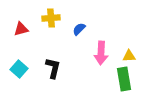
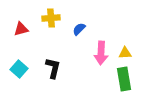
yellow triangle: moved 4 px left, 3 px up
